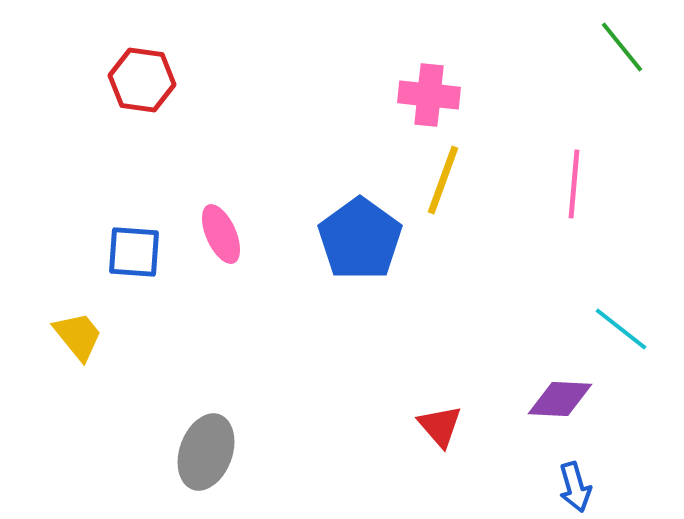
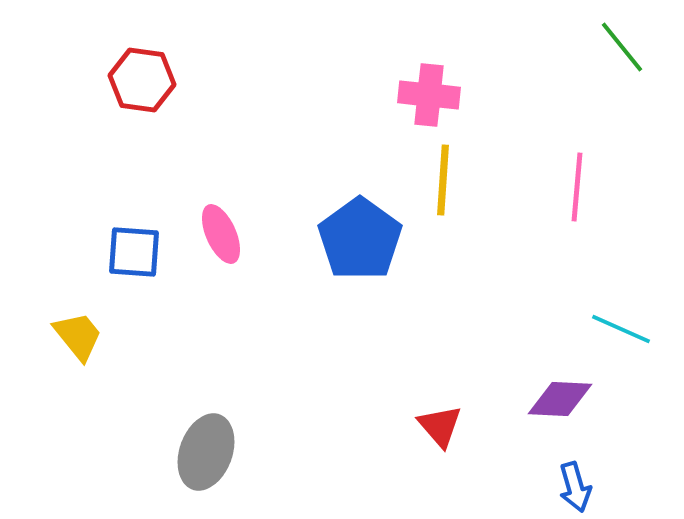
yellow line: rotated 16 degrees counterclockwise
pink line: moved 3 px right, 3 px down
cyan line: rotated 14 degrees counterclockwise
